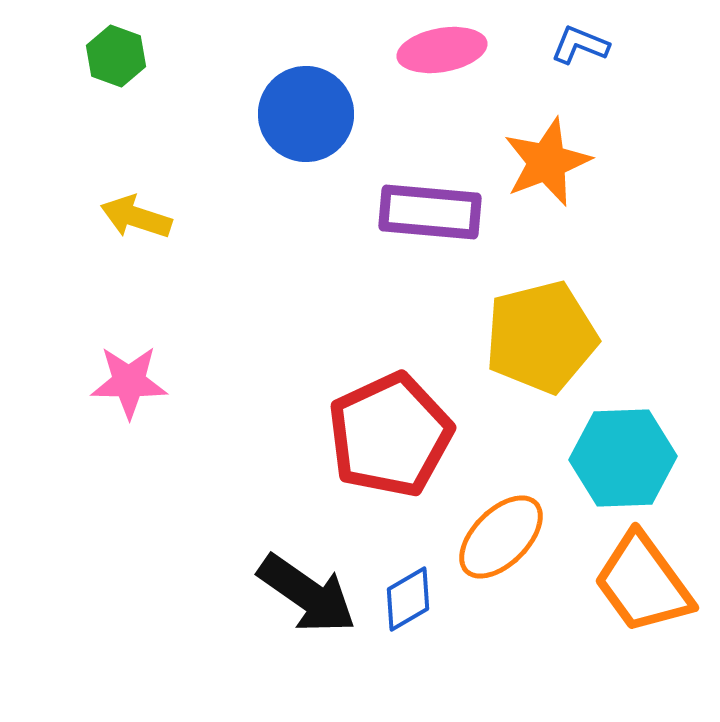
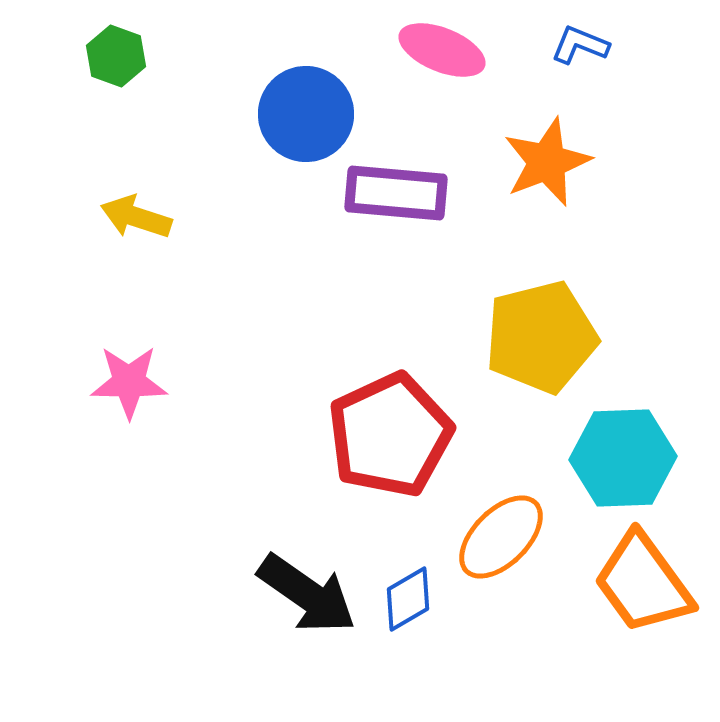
pink ellipse: rotated 32 degrees clockwise
purple rectangle: moved 34 px left, 19 px up
